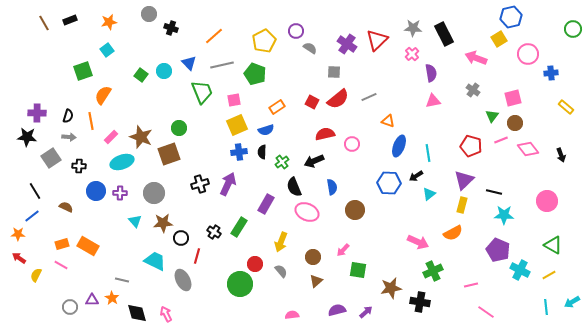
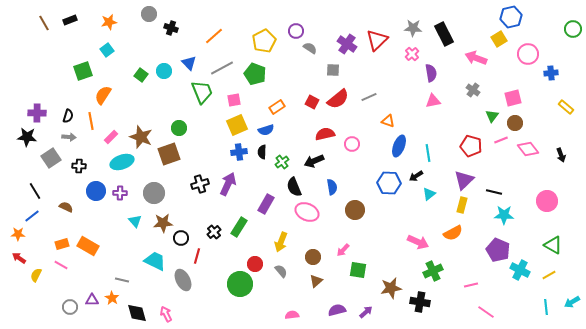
gray line at (222, 65): moved 3 px down; rotated 15 degrees counterclockwise
gray square at (334, 72): moved 1 px left, 2 px up
black cross at (214, 232): rotated 16 degrees clockwise
